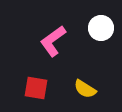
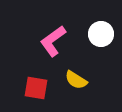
white circle: moved 6 px down
yellow semicircle: moved 9 px left, 9 px up
